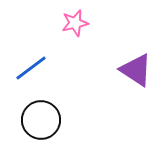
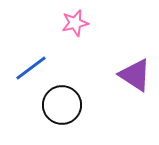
purple triangle: moved 1 px left, 5 px down
black circle: moved 21 px right, 15 px up
